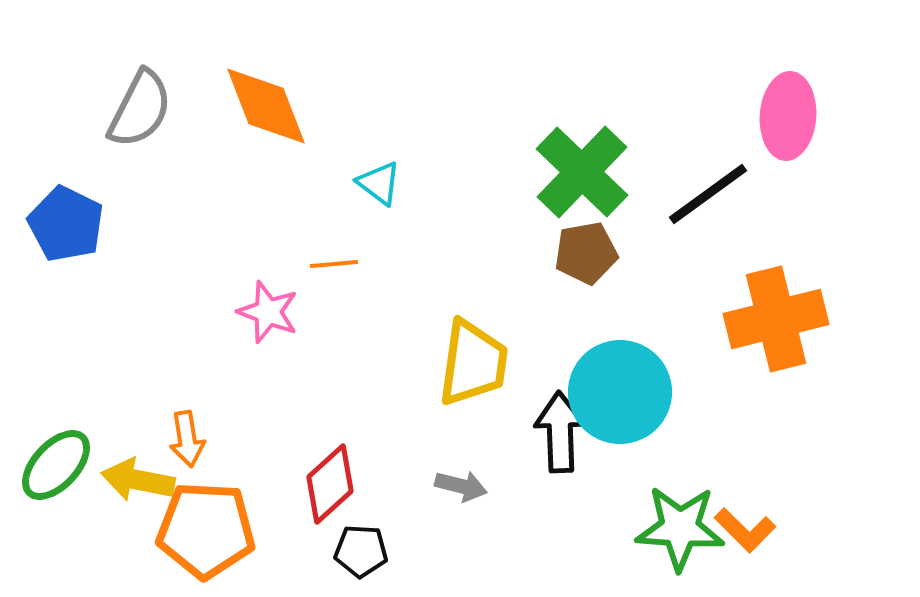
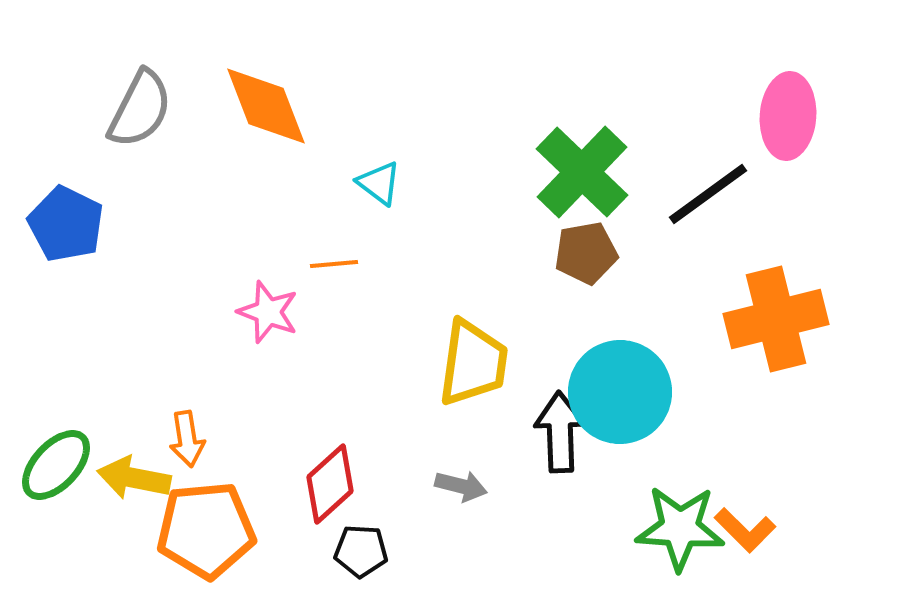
yellow arrow: moved 4 px left, 2 px up
orange pentagon: rotated 8 degrees counterclockwise
